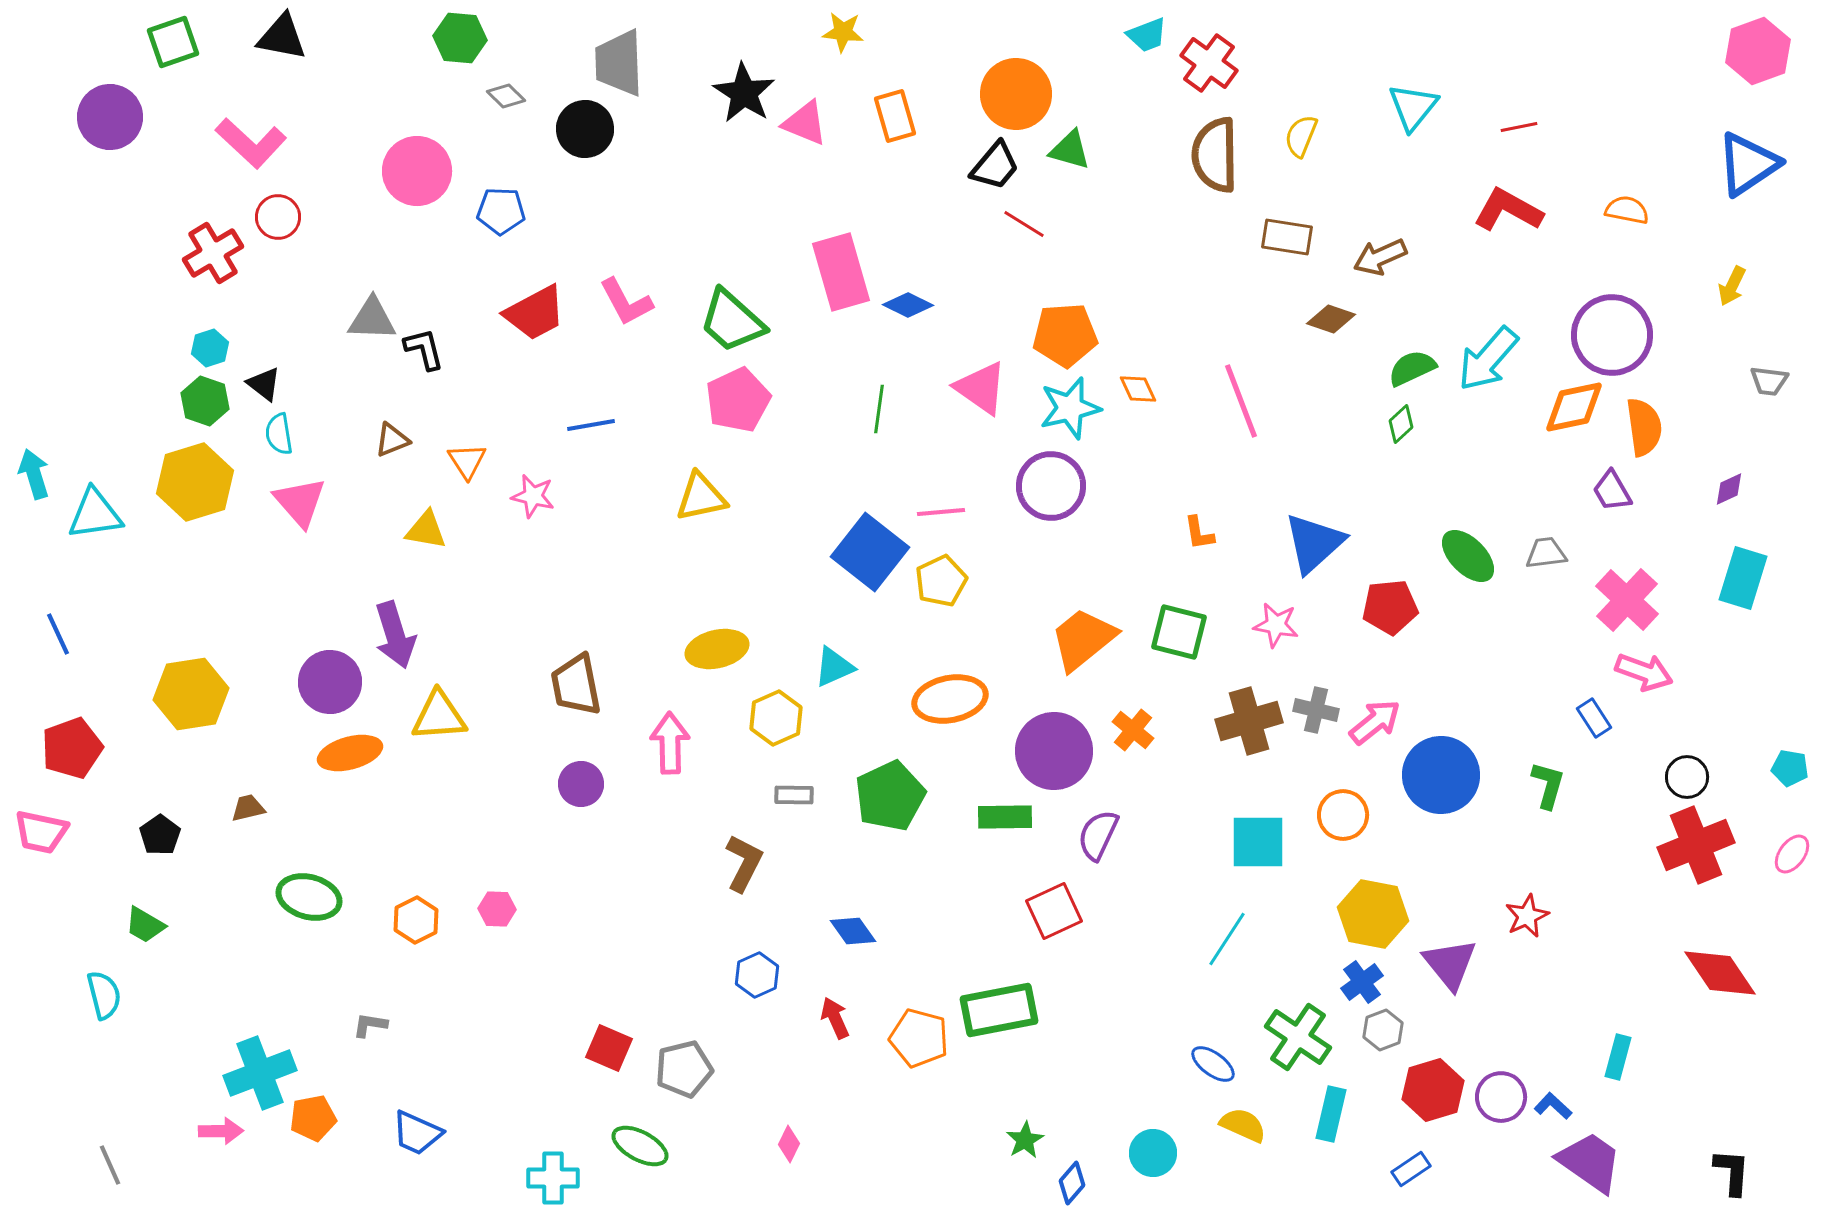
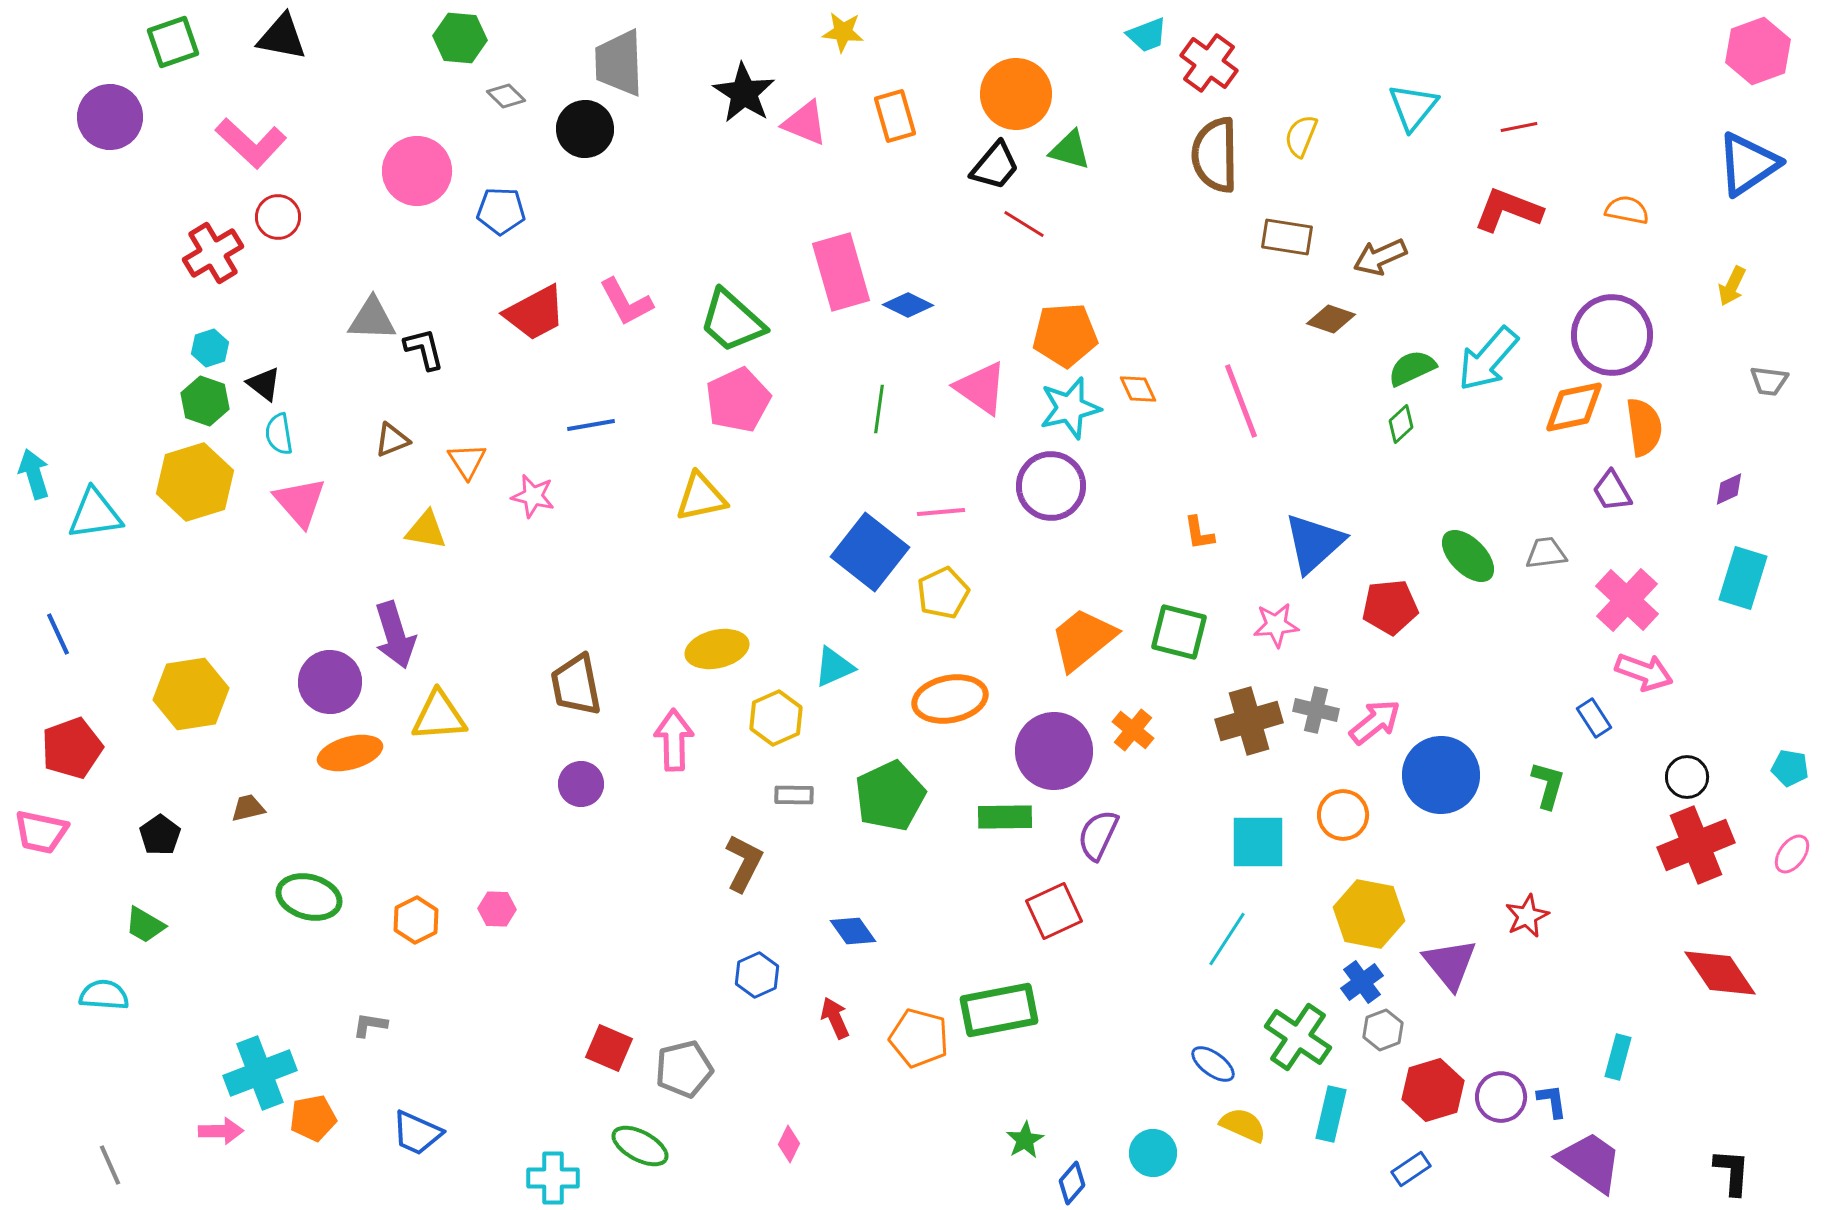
red L-shape at (1508, 210): rotated 8 degrees counterclockwise
yellow pentagon at (941, 581): moved 2 px right, 12 px down
pink star at (1276, 625): rotated 15 degrees counterclockwise
pink arrow at (670, 743): moved 4 px right, 3 px up
yellow hexagon at (1373, 914): moved 4 px left
cyan semicircle at (104, 995): rotated 72 degrees counterclockwise
blue L-shape at (1553, 1106): moved 1 px left, 5 px up; rotated 39 degrees clockwise
